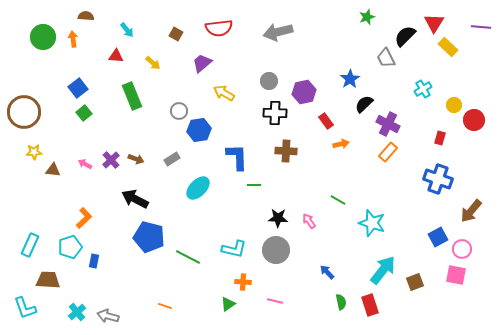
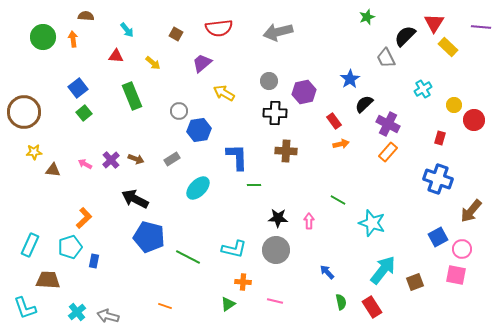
red rectangle at (326, 121): moved 8 px right
pink arrow at (309, 221): rotated 35 degrees clockwise
red rectangle at (370, 305): moved 2 px right, 2 px down; rotated 15 degrees counterclockwise
